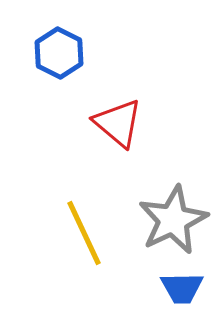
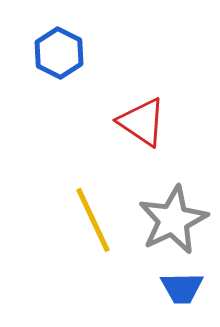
red triangle: moved 24 px right, 1 px up; rotated 6 degrees counterclockwise
yellow line: moved 9 px right, 13 px up
